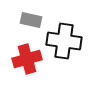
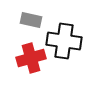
red cross: moved 4 px right, 1 px up
